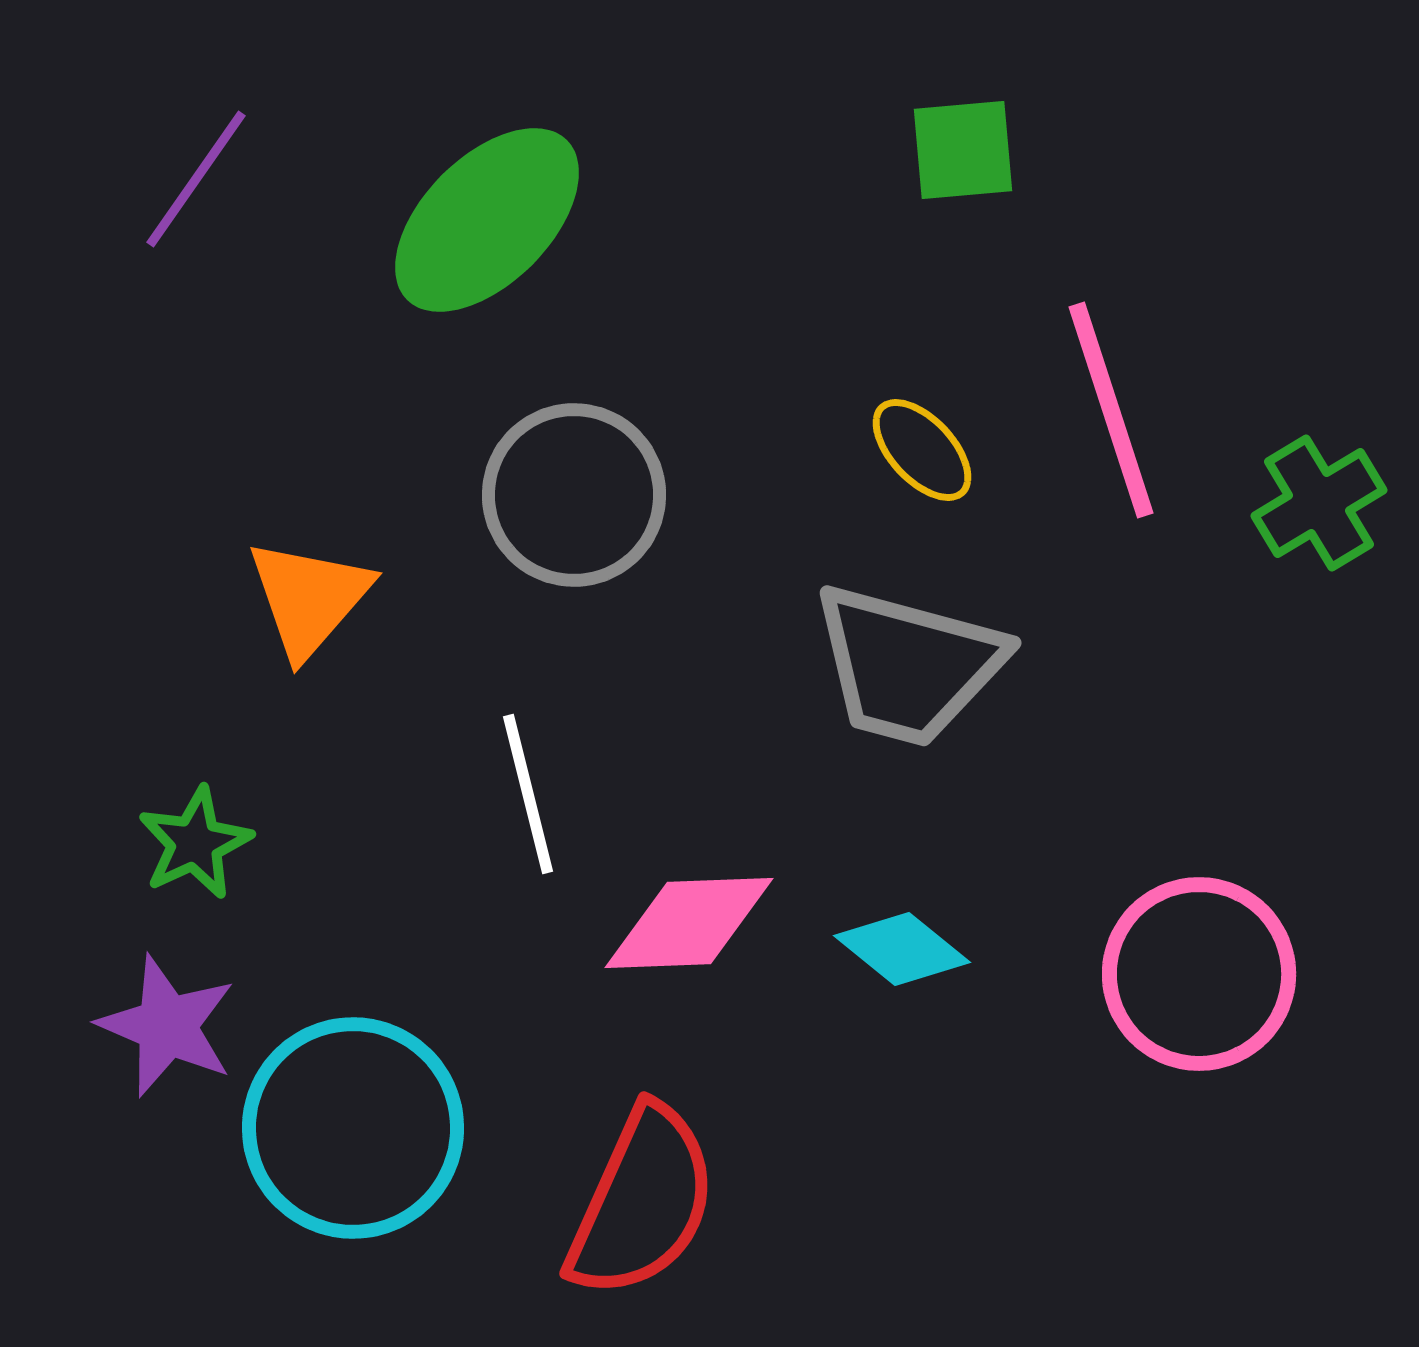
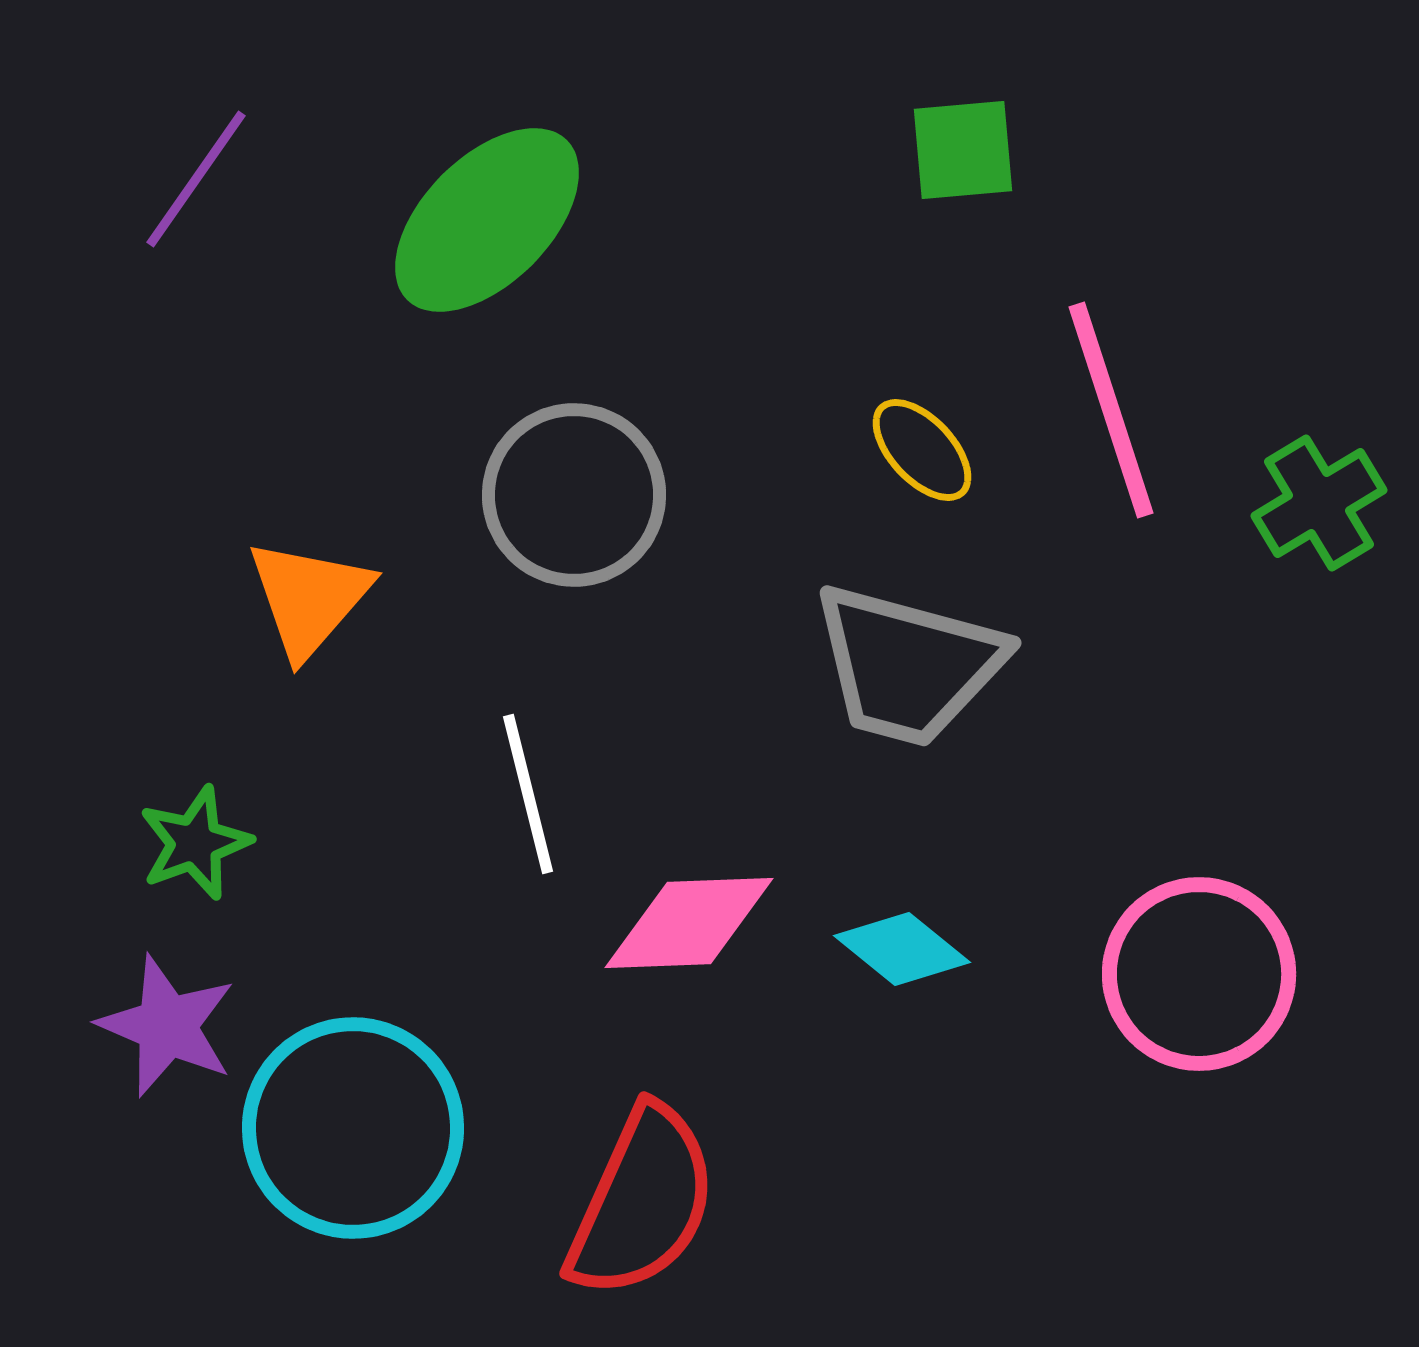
green star: rotated 5 degrees clockwise
